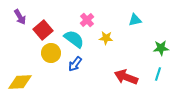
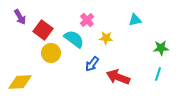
red square: rotated 12 degrees counterclockwise
blue arrow: moved 17 px right
red arrow: moved 8 px left
